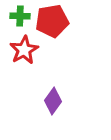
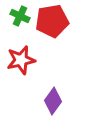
green cross: rotated 24 degrees clockwise
red star: moved 3 px left, 10 px down; rotated 16 degrees clockwise
